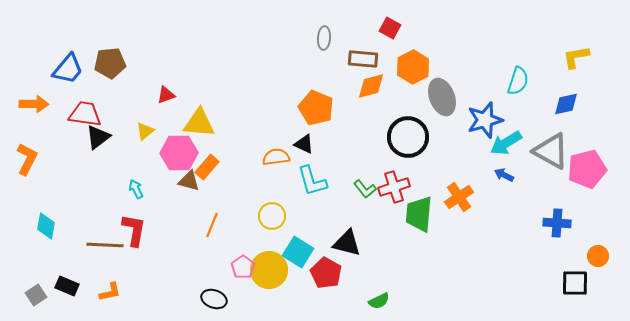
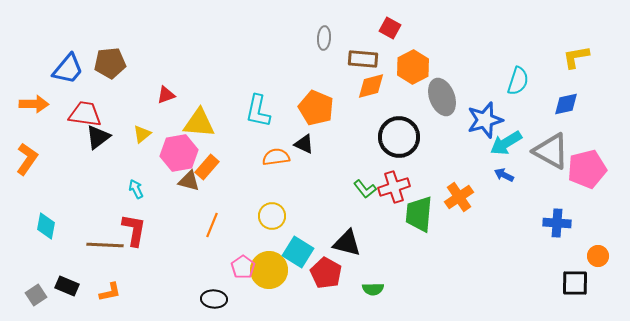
yellow triangle at (145, 131): moved 3 px left, 3 px down
black circle at (408, 137): moved 9 px left
pink hexagon at (179, 153): rotated 9 degrees counterclockwise
orange L-shape at (27, 159): rotated 8 degrees clockwise
cyan L-shape at (312, 181): moved 54 px left, 70 px up; rotated 28 degrees clockwise
black ellipse at (214, 299): rotated 15 degrees counterclockwise
green semicircle at (379, 301): moved 6 px left, 12 px up; rotated 25 degrees clockwise
